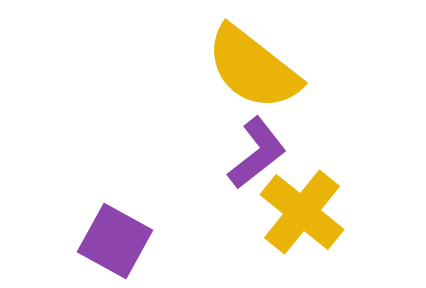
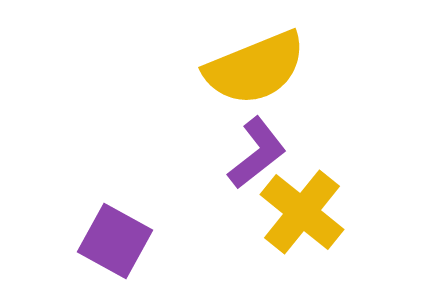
yellow semicircle: moved 2 px right; rotated 60 degrees counterclockwise
